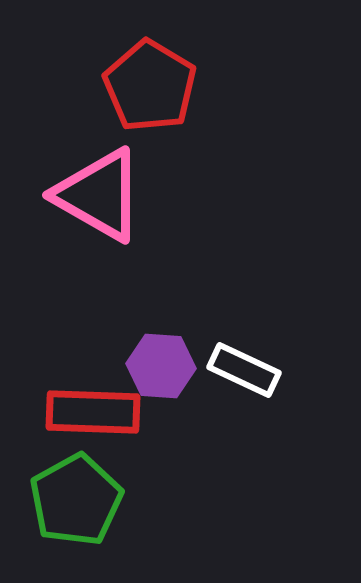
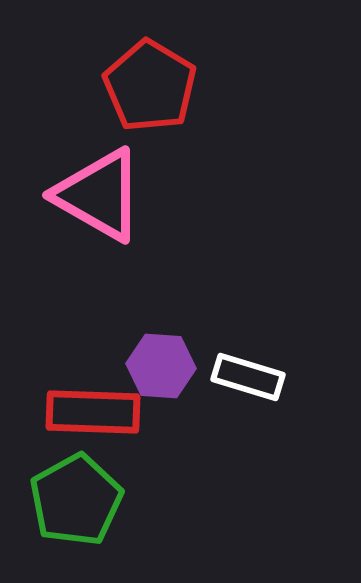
white rectangle: moved 4 px right, 7 px down; rotated 8 degrees counterclockwise
